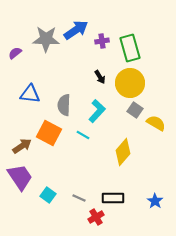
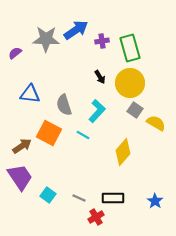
gray semicircle: rotated 20 degrees counterclockwise
